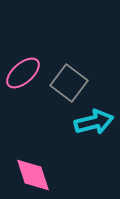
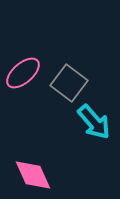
cyan arrow: rotated 63 degrees clockwise
pink diamond: rotated 6 degrees counterclockwise
